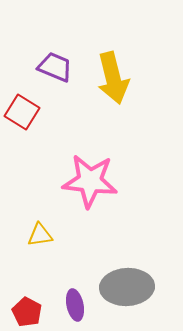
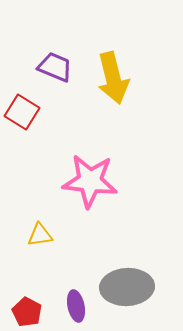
purple ellipse: moved 1 px right, 1 px down
